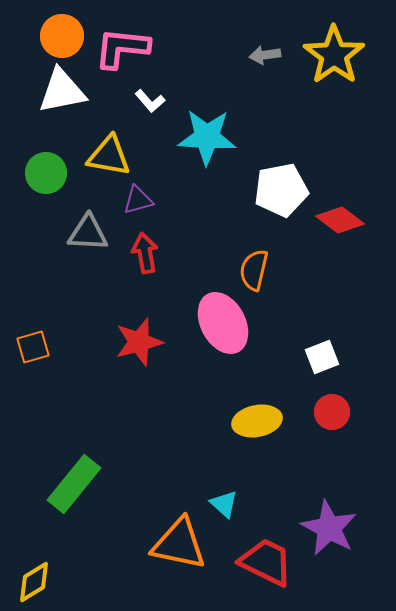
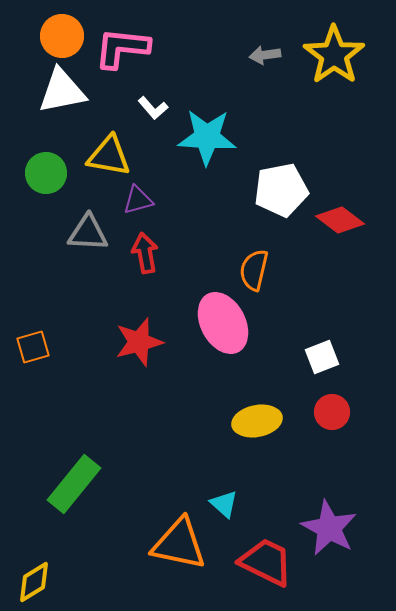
white L-shape: moved 3 px right, 7 px down
